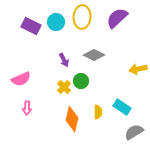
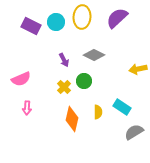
green circle: moved 3 px right
